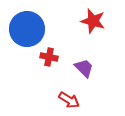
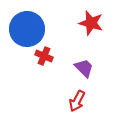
red star: moved 2 px left, 2 px down
red cross: moved 5 px left, 1 px up; rotated 12 degrees clockwise
red arrow: moved 8 px right, 1 px down; rotated 85 degrees clockwise
